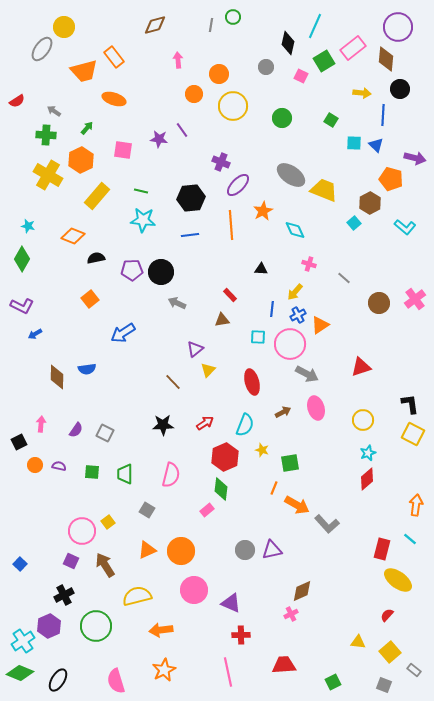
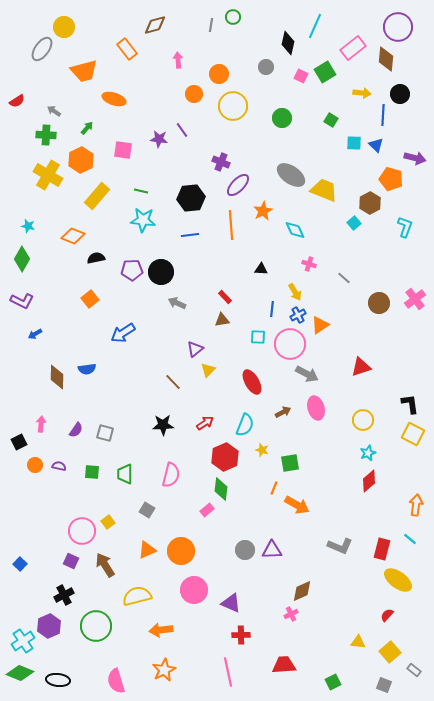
orange rectangle at (114, 57): moved 13 px right, 8 px up
green square at (324, 61): moved 1 px right, 11 px down
black circle at (400, 89): moved 5 px down
cyan L-shape at (405, 227): rotated 110 degrees counterclockwise
yellow arrow at (295, 292): rotated 72 degrees counterclockwise
red rectangle at (230, 295): moved 5 px left, 2 px down
purple L-shape at (22, 306): moved 5 px up
red ellipse at (252, 382): rotated 15 degrees counterclockwise
gray square at (105, 433): rotated 12 degrees counterclockwise
red diamond at (367, 479): moved 2 px right, 2 px down
gray L-shape at (327, 524): moved 13 px right, 22 px down; rotated 25 degrees counterclockwise
purple triangle at (272, 550): rotated 10 degrees clockwise
black ellipse at (58, 680): rotated 65 degrees clockwise
